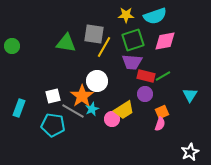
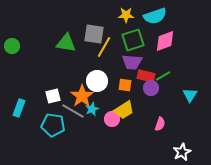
pink diamond: rotated 10 degrees counterclockwise
purple circle: moved 6 px right, 6 px up
orange square: moved 37 px left, 27 px up; rotated 32 degrees clockwise
white star: moved 8 px left
